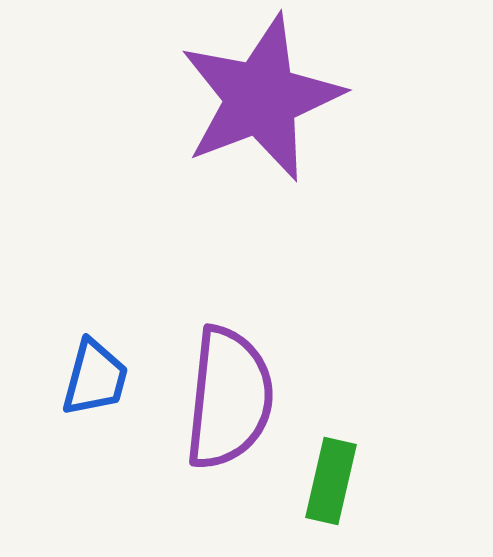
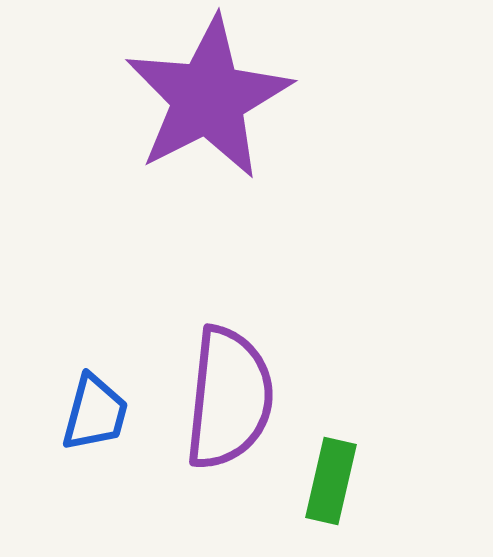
purple star: moved 53 px left; rotated 6 degrees counterclockwise
blue trapezoid: moved 35 px down
